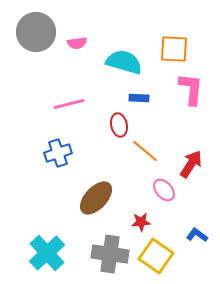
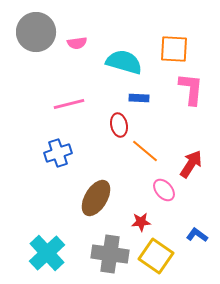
brown ellipse: rotated 12 degrees counterclockwise
